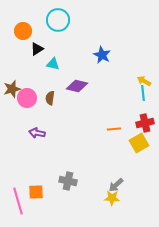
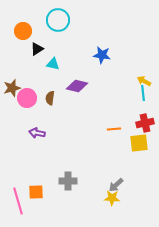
blue star: rotated 18 degrees counterclockwise
brown star: moved 1 px up
yellow square: rotated 24 degrees clockwise
gray cross: rotated 12 degrees counterclockwise
